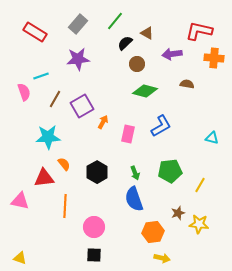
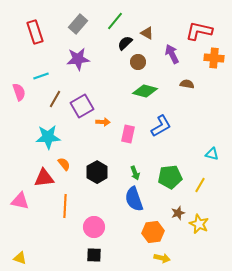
red rectangle: rotated 40 degrees clockwise
purple arrow: rotated 72 degrees clockwise
brown circle: moved 1 px right, 2 px up
pink semicircle: moved 5 px left
orange arrow: rotated 64 degrees clockwise
cyan triangle: moved 16 px down
green pentagon: moved 6 px down
yellow star: rotated 18 degrees clockwise
